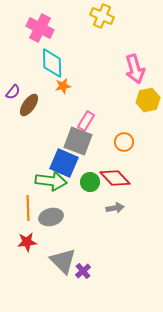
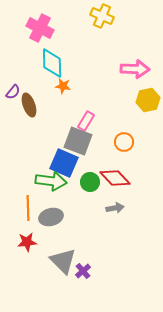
pink arrow: rotated 72 degrees counterclockwise
orange star: rotated 21 degrees clockwise
brown ellipse: rotated 55 degrees counterclockwise
